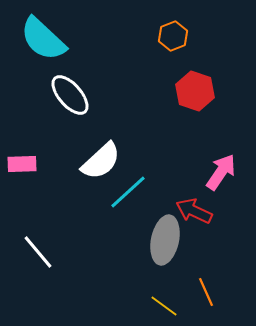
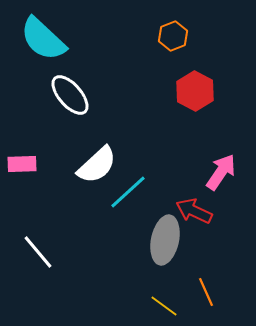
red hexagon: rotated 9 degrees clockwise
white semicircle: moved 4 px left, 4 px down
